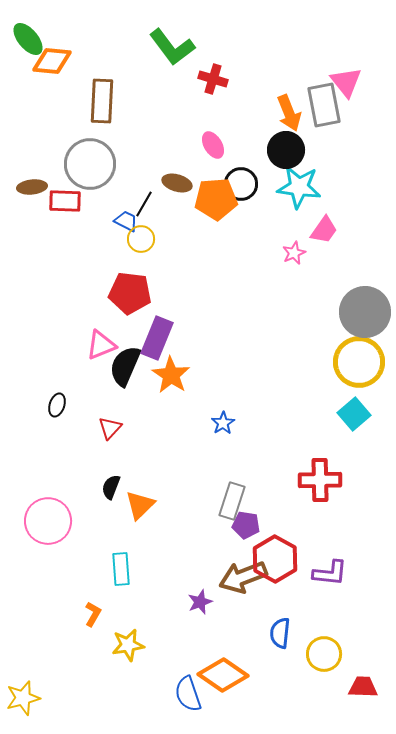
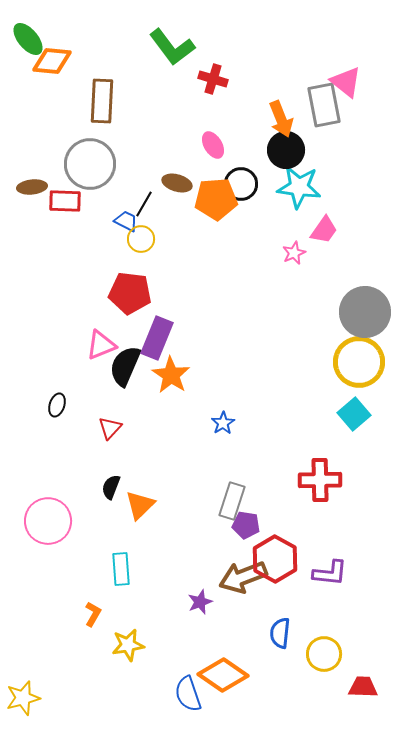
pink triangle at (346, 82): rotated 12 degrees counterclockwise
orange arrow at (289, 113): moved 8 px left, 6 px down
